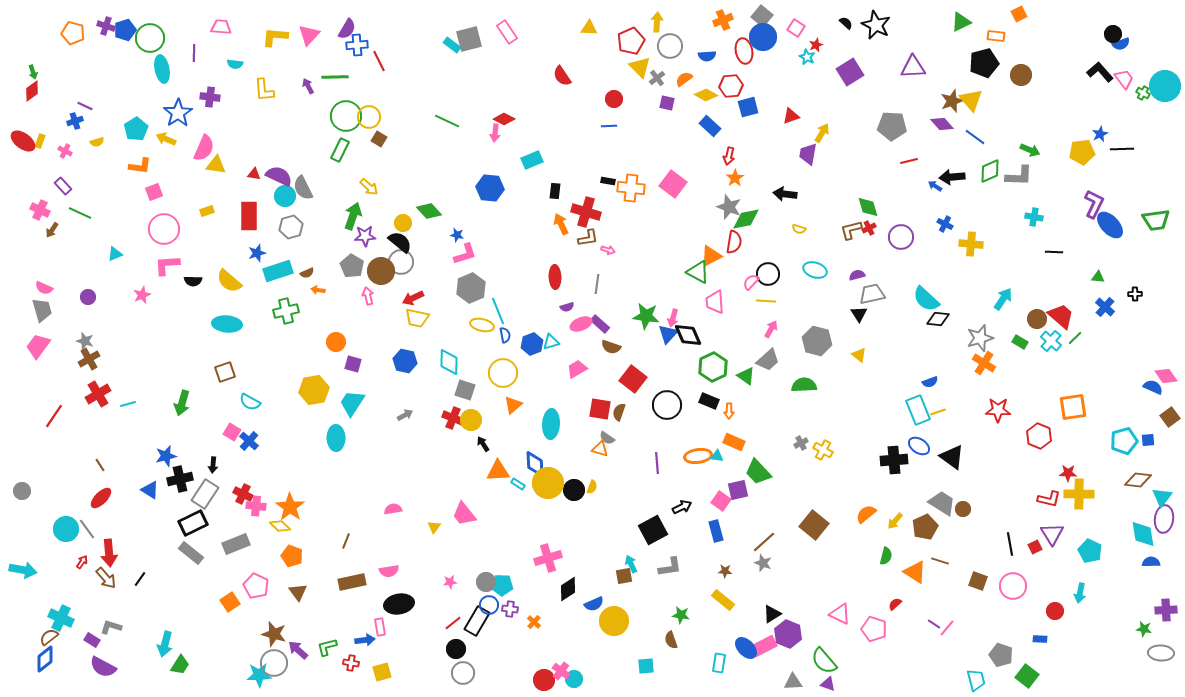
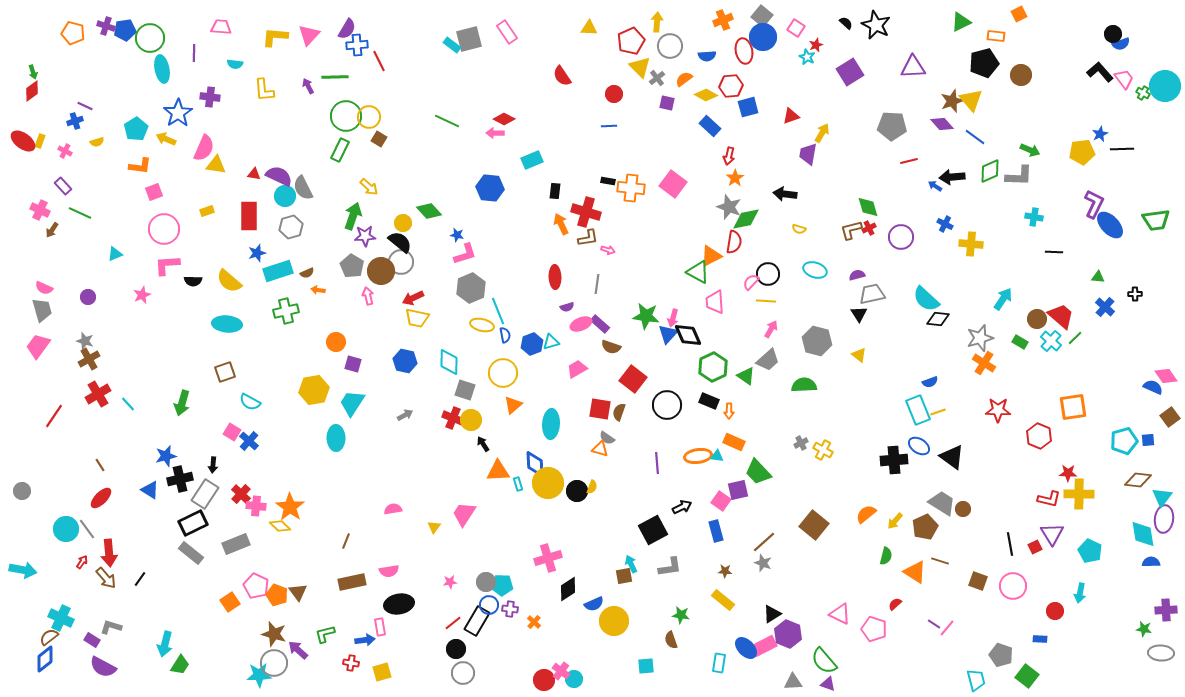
blue pentagon at (125, 30): rotated 10 degrees clockwise
red circle at (614, 99): moved 5 px up
pink arrow at (495, 133): rotated 84 degrees clockwise
cyan line at (128, 404): rotated 63 degrees clockwise
cyan rectangle at (518, 484): rotated 40 degrees clockwise
black circle at (574, 490): moved 3 px right, 1 px down
red cross at (243, 494): moved 2 px left; rotated 18 degrees clockwise
pink trapezoid at (464, 514): rotated 72 degrees clockwise
orange pentagon at (292, 556): moved 15 px left, 39 px down
green L-shape at (327, 647): moved 2 px left, 13 px up
